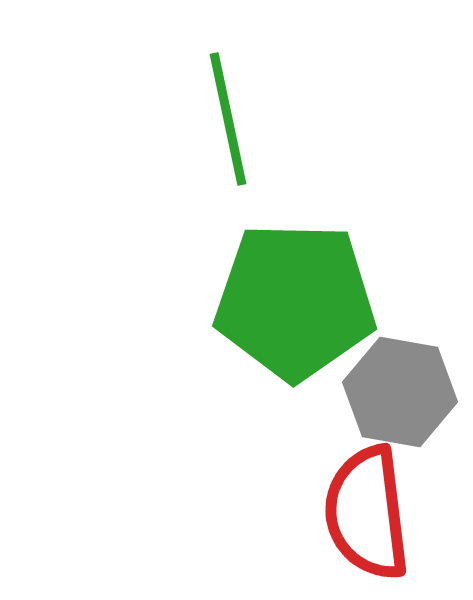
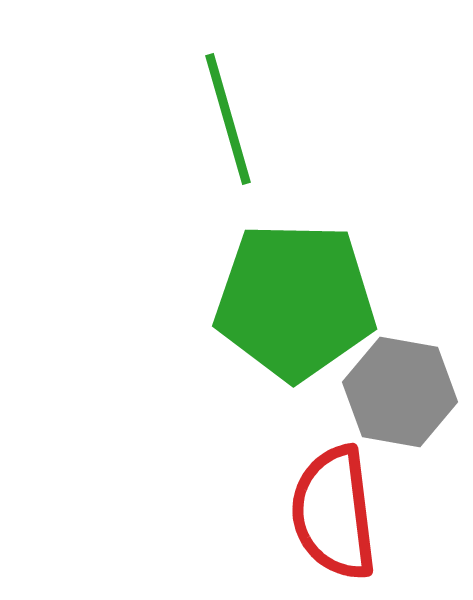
green line: rotated 4 degrees counterclockwise
red semicircle: moved 33 px left
